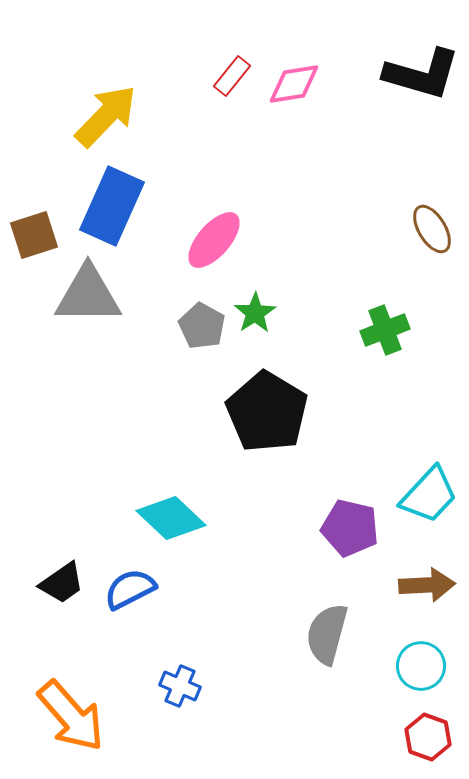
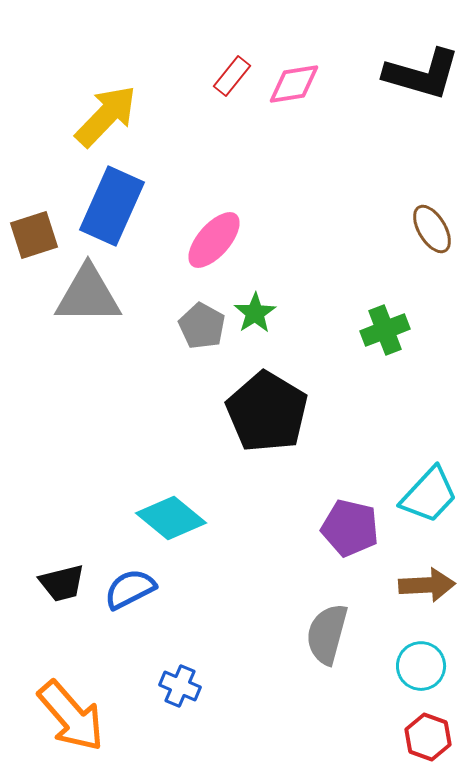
cyan diamond: rotated 4 degrees counterclockwise
black trapezoid: rotated 21 degrees clockwise
